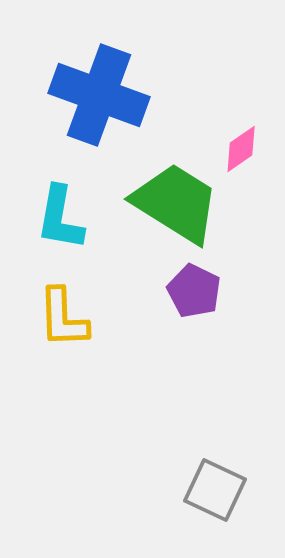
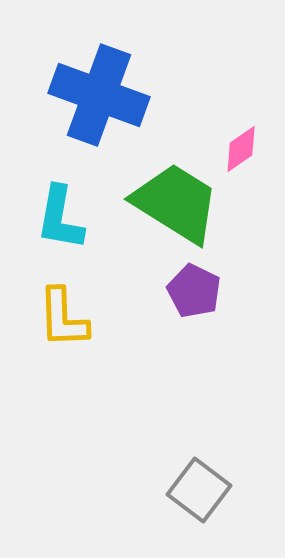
gray square: moved 16 px left; rotated 12 degrees clockwise
